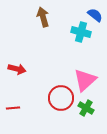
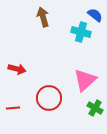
red circle: moved 12 px left
green cross: moved 9 px right
